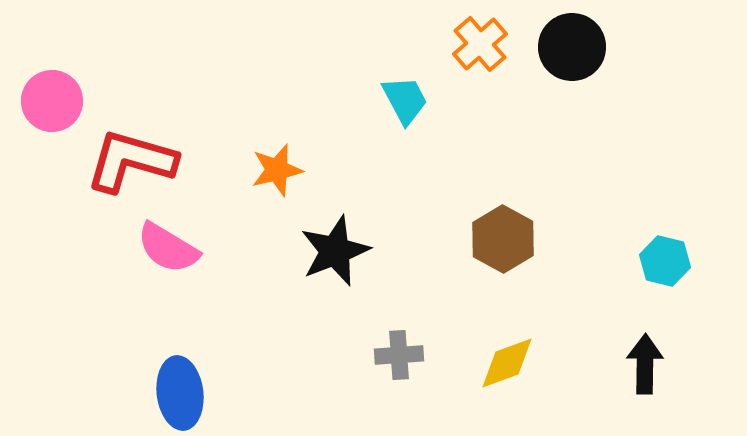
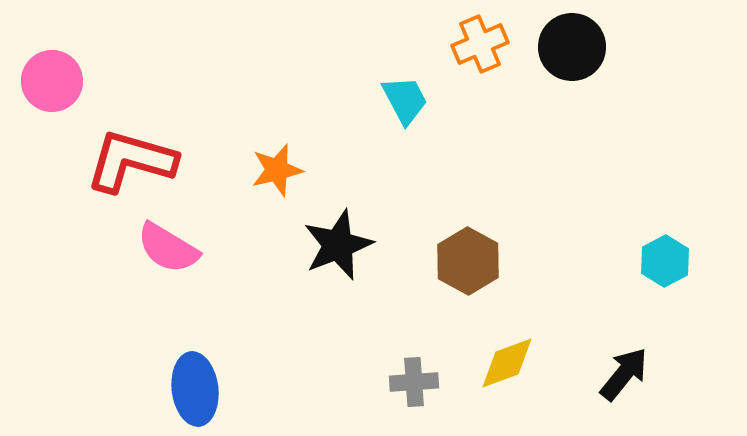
orange cross: rotated 18 degrees clockwise
pink circle: moved 20 px up
brown hexagon: moved 35 px left, 22 px down
black star: moved 3 px right, 6 px up
cyan hexagon: rotated 18 degrees clockwise
gray cross: moved 15 px right, 27 px down
black arrow: moved 21 px left, 10 px down; rotated 38 degrees clockwise
blue ellipse: moved 15 px right, 4 px up
